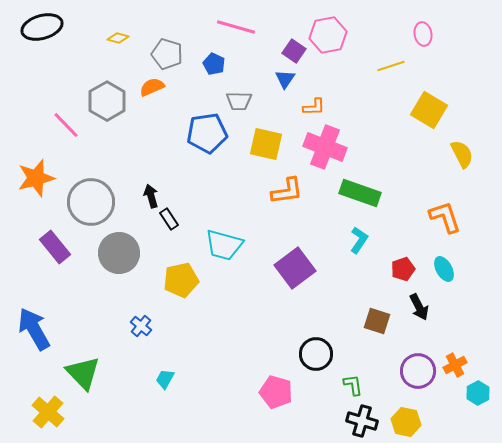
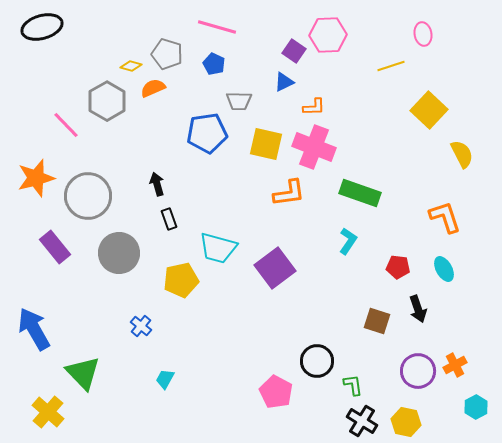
pink line at (236, 27): moved 19 px left
pink hexagon at (328, 35): rotated 9 degrees clockwise
yellow diamond at (118, 38): moved 13 px right, 28 px down
blue triangle at (285, 79): moved 1 px left, 3 px down; rotated 30 degrees clockwise
orange semicircle at (152, 87): moved 1 px right, 1 px down
yellow square at (429, 110): rotated 12 degrees clockwise
pink cross at (325, 147): moved 11 px left
orange L-shape at (287, 191): moved 2 px right, 2 px down
black arrow at (151, 196): moved 6 px right, 12 px up
gray circle at (91, 202): moved 3 px left, 6 px up
black rectangle at (169, 219): rotated 15 degrees clockwise
cyan L-shape at (359, 240): moved 11 px left, 1 px down
cyan trapezoid at (224, 245): moved 6 px left, 3 px down
purple square at (295, 268): moved 20 px left
red pentagon at (403, 269): moved 5 px left, 2 px up; rotated 25 degrees clockwise
black arrow at (419, 307): moved 1 px left, 2 px down; rotated 8 degrees clockwise
black circle at (316, 354): moved 1 px right, 7 px down
pink pentagon at (276, 392): rotated 12 degrees clockwise
cyan hexagon at (478, 393): moved 2 px left, 14 px down
black cross at (362, 421): rotated 16 degrees clockwise
